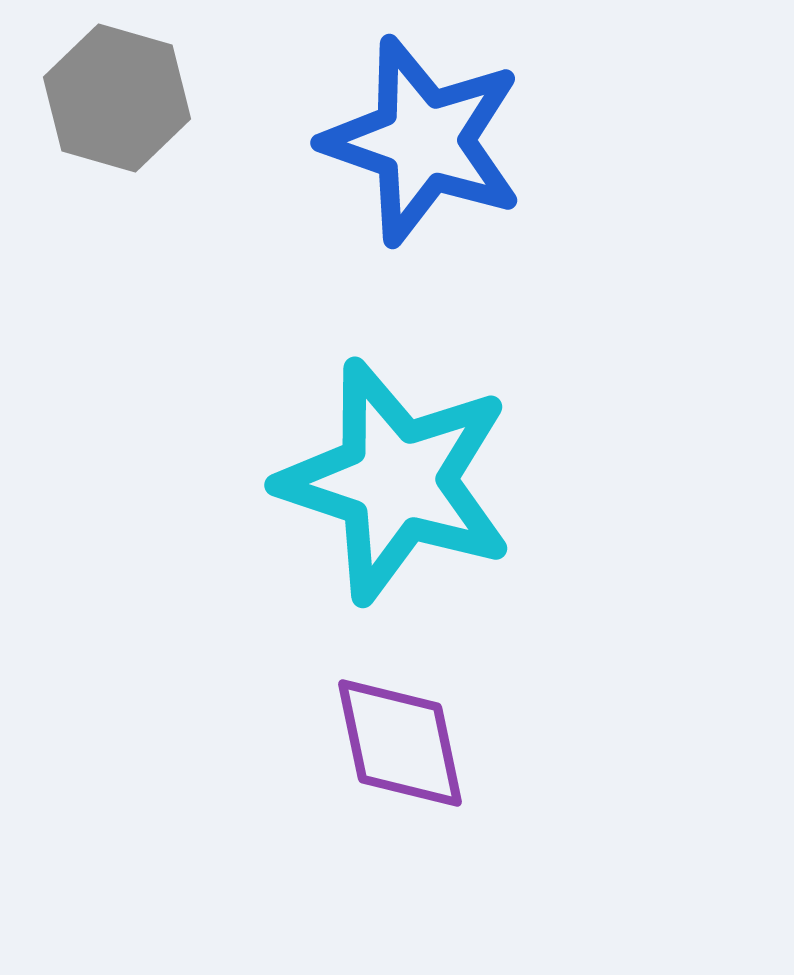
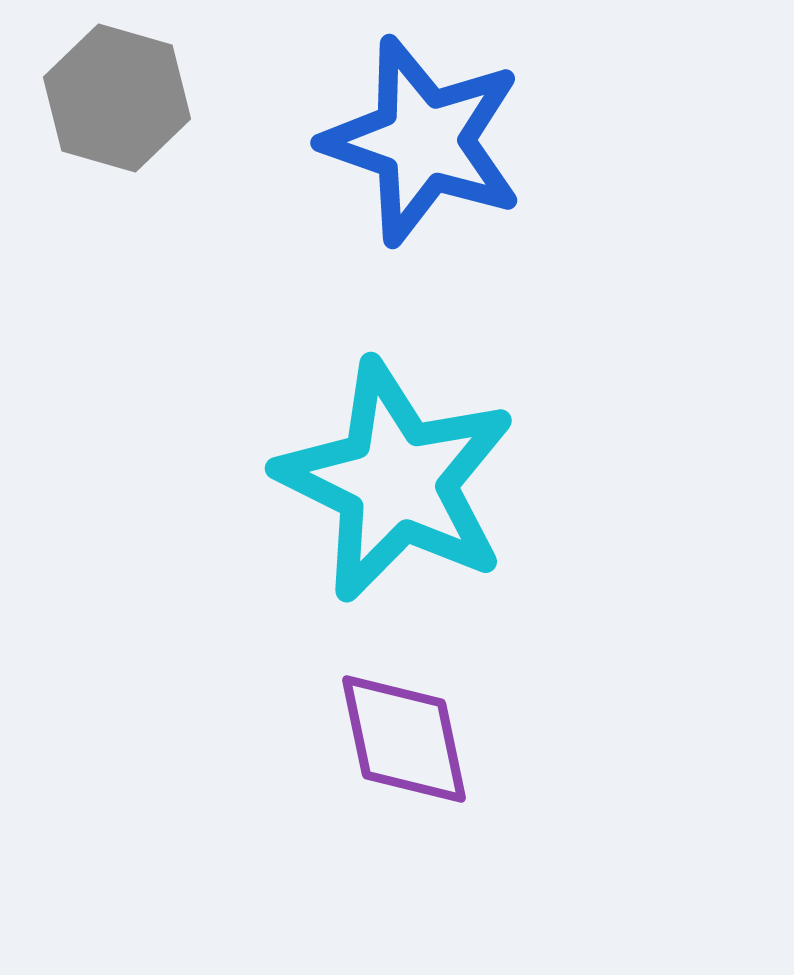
cyan star: rotated 8 degrees clockwise
purple diamond: moved 4 px right, 4 px up
